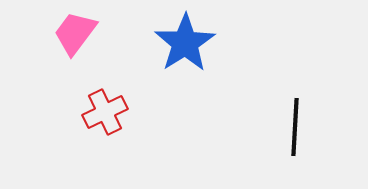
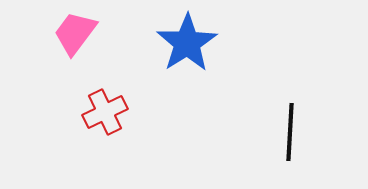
blue star: moved 2 px right
black line: moved 5 px left, 5 px down
